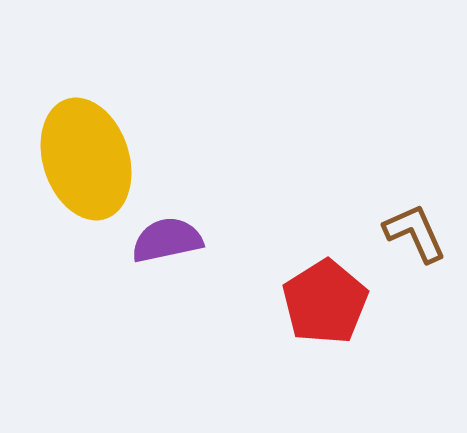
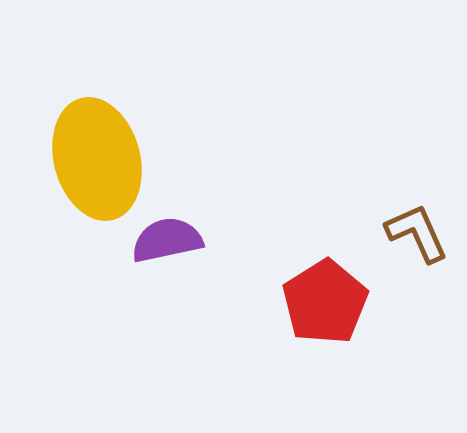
yellow ellipse: moved 11 px right; rotated 3 degrees clockwise
brown L-shape: moved 2 px right
